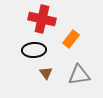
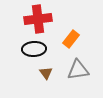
red cross: moved 4 px left; rotated 20 degrees counterclockwise
black ellipse: moved 1 px up
gray triangle: moved 1 px left, 5 px up
